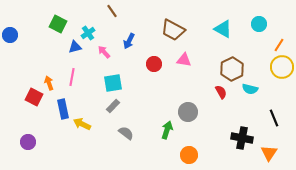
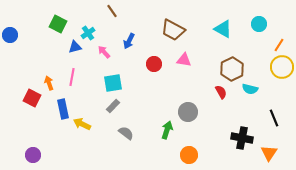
red square: moved 2 px left, 1 px down
purple circle: moved 5 px right, 13 px down
